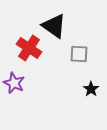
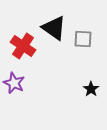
black triangle: moved 2 px down
red cross: moved 6 px left, 2 px up
gray square: moved 4 px right, 15 px up
